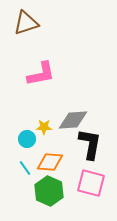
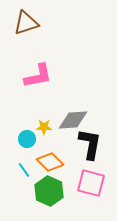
pink L-shape: moved 3 px left, 2 px down
orange diamond: rotated 40 degrees clockwise
cyan line: moved 1 px left, 2 px down
